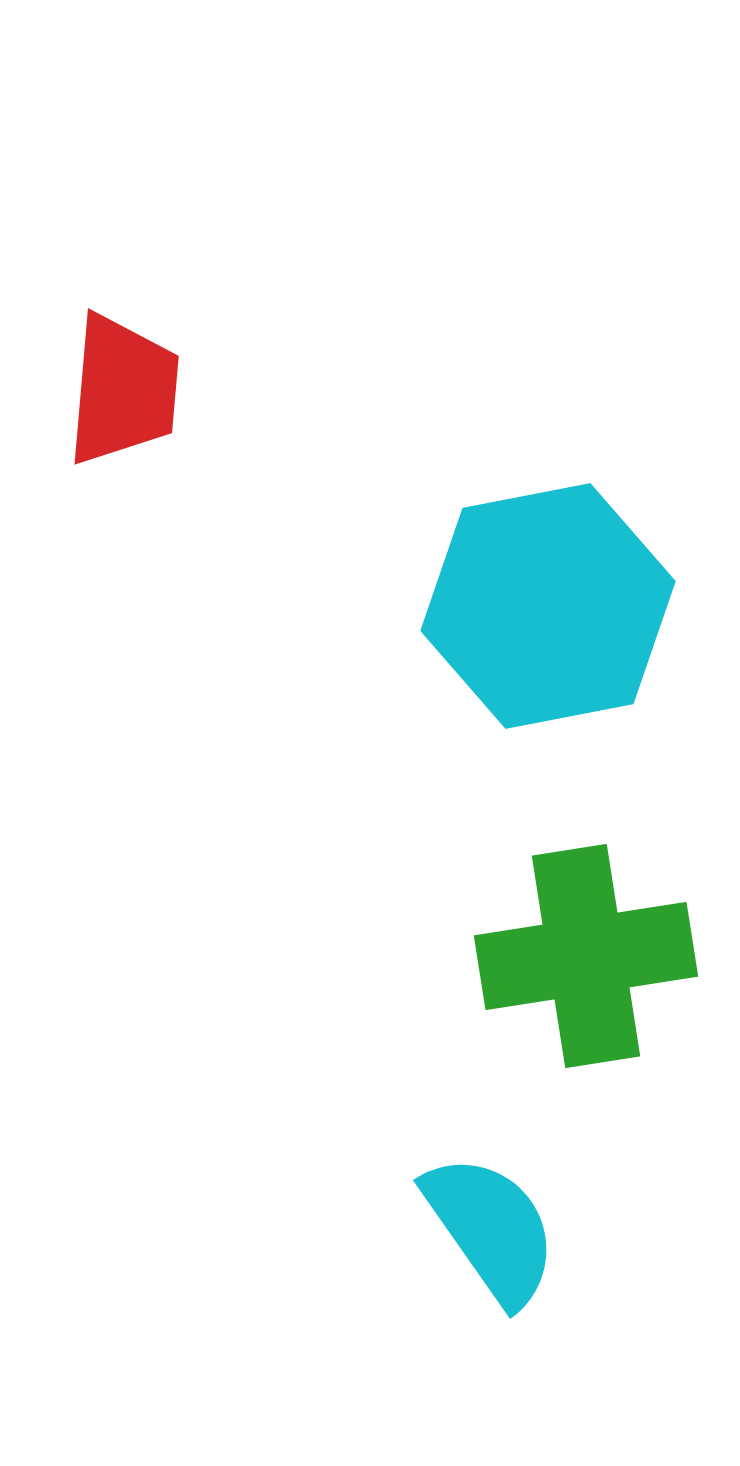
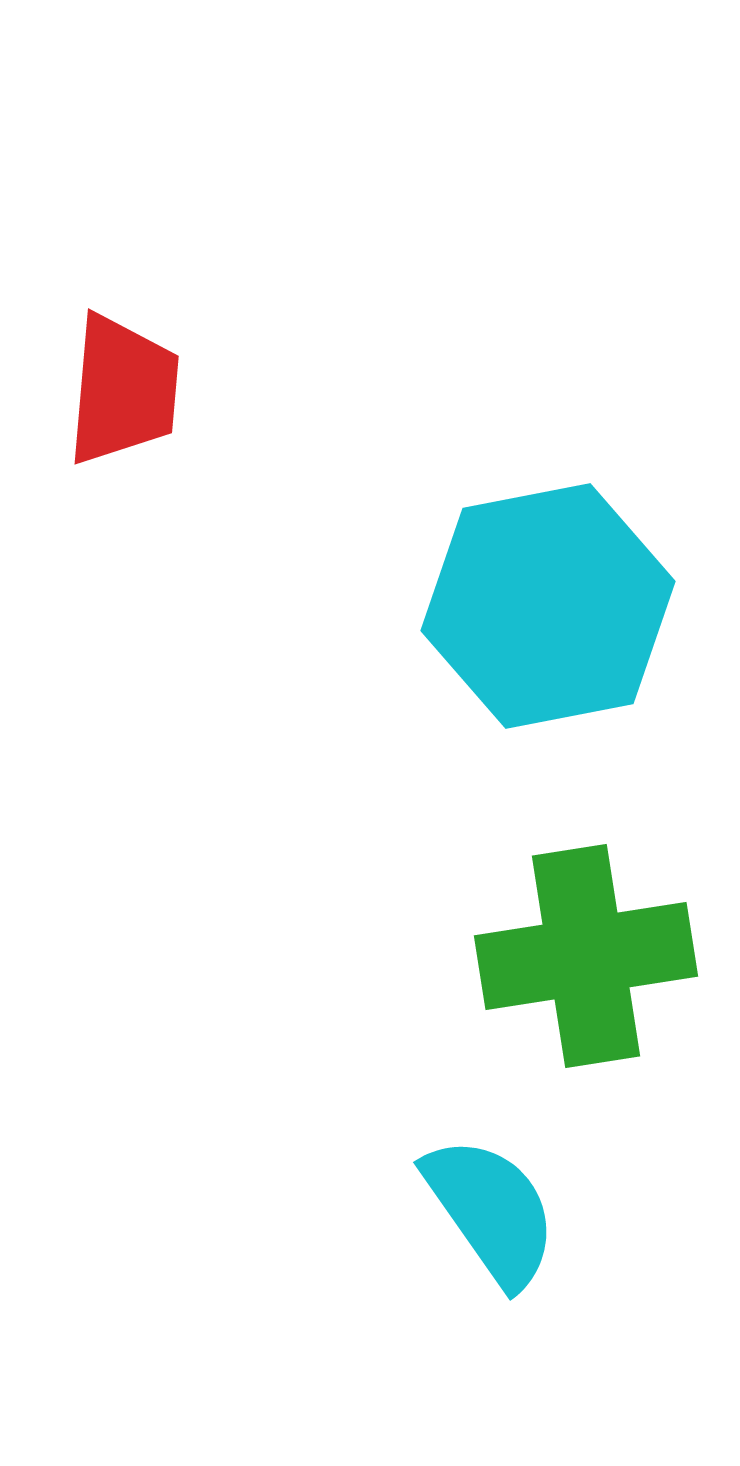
cyan semicircle: moved 18 px up
